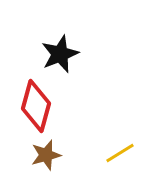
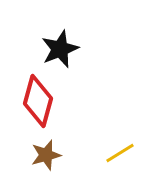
black star: moved 5 px up
red diamond: moved 2 px right, 5 px up
